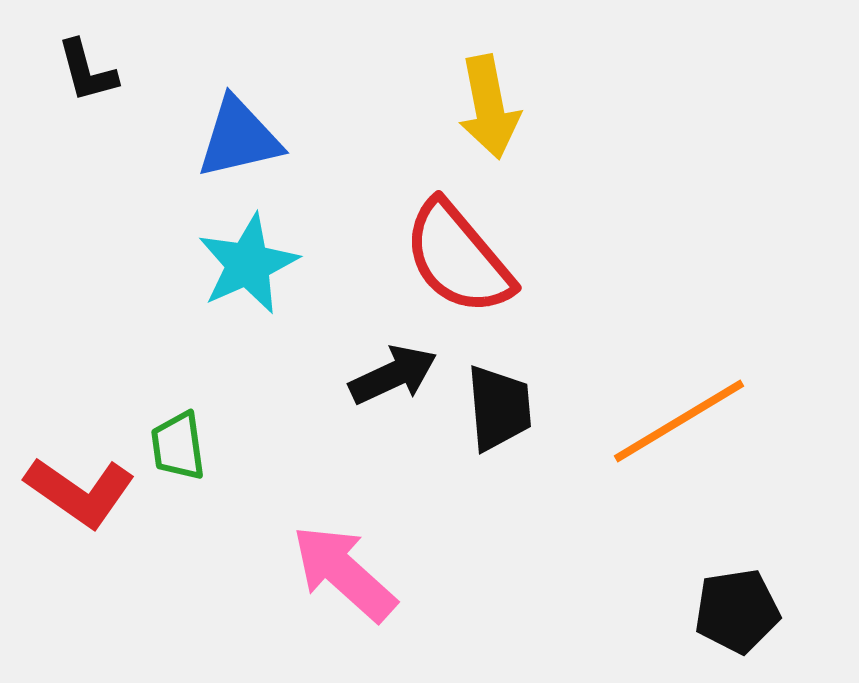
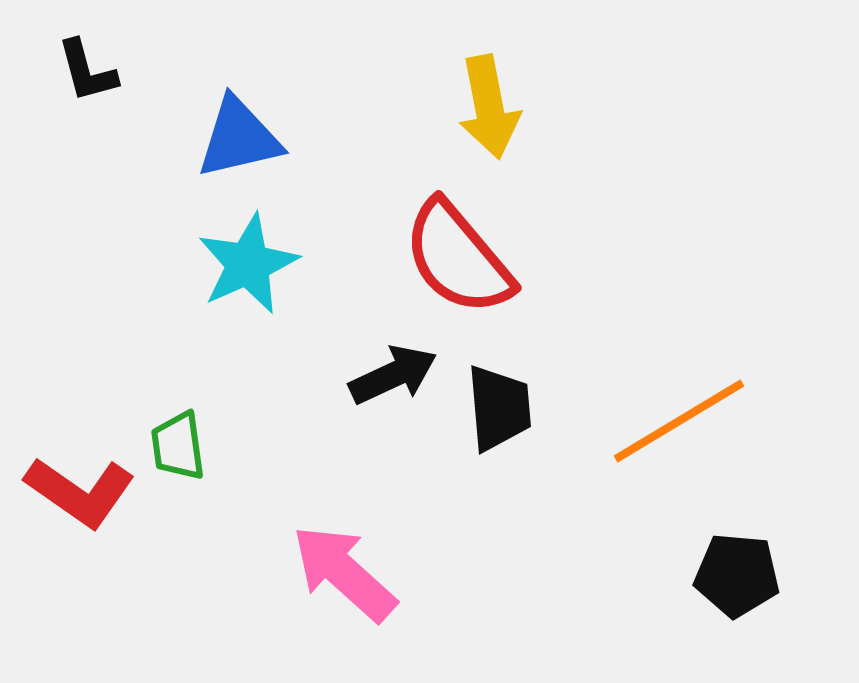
black pentagon: moved 36 px up; rotated 14 degrees clockwise
